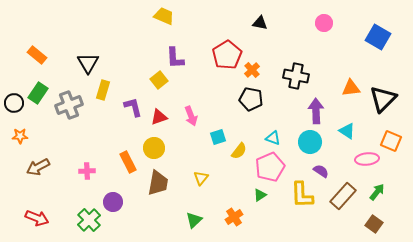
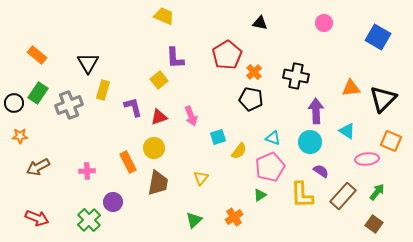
orange cross at (252, 70): moved 2 px right, 2 px down
